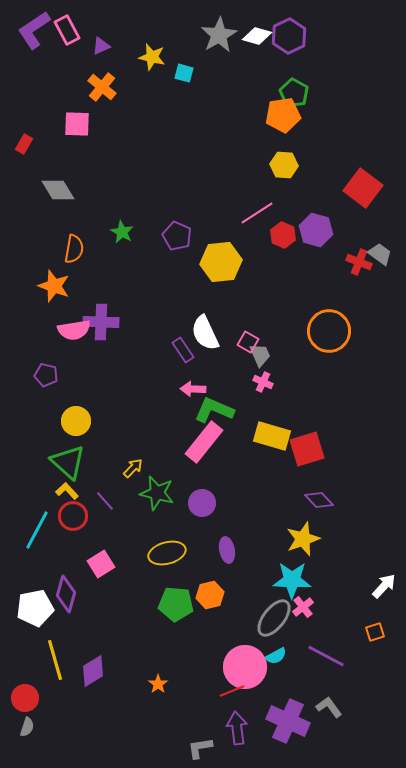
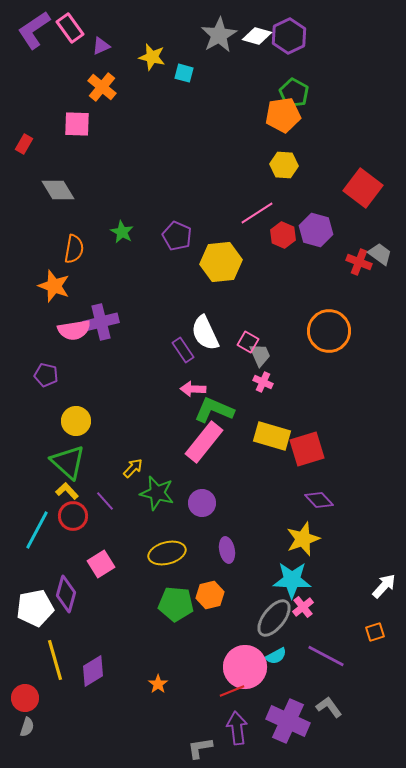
pink rectangle at (67, 30): moved 3 px right, 2 px up; rotated 8 degrees counterclockwise
purple cross at (101, 322): rotated 16 degrees counterclockwise
